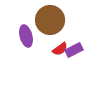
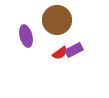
brown circle: moved 7 px right
red semicircle: moved 4 px down
